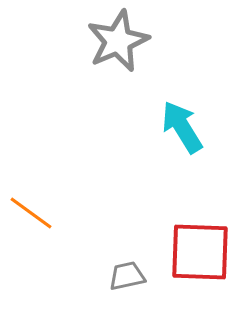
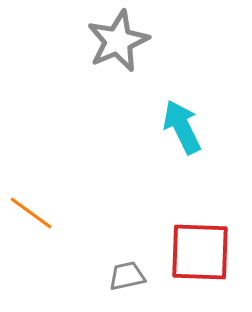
cyan arrow: rotated 6 degrees clockwise
